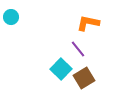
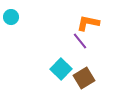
purple line: moved 2 px right, 8 px up
